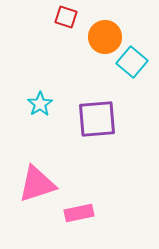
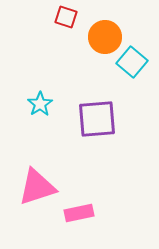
pink triangle: moved 3 px down
